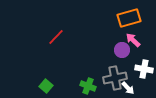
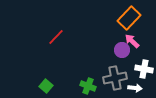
orange rectangle: rotated 30 degrees counterclockwise
pink arrow: moved 1 px left, 1 px down
white arrow: moved 7 px right; rotated 40 degrees counterclockwise
